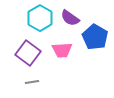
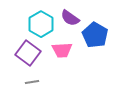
cyan hexagon: moved 1 px right, 6 px down
blue pentagon: moved 2 px up
